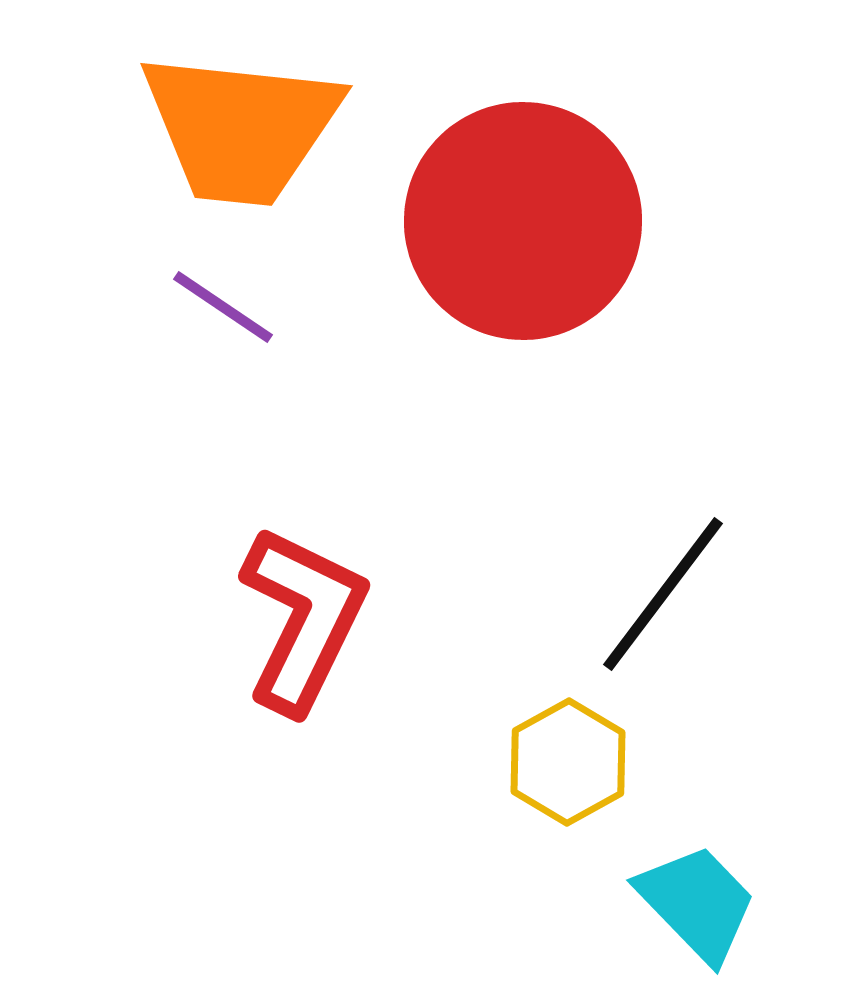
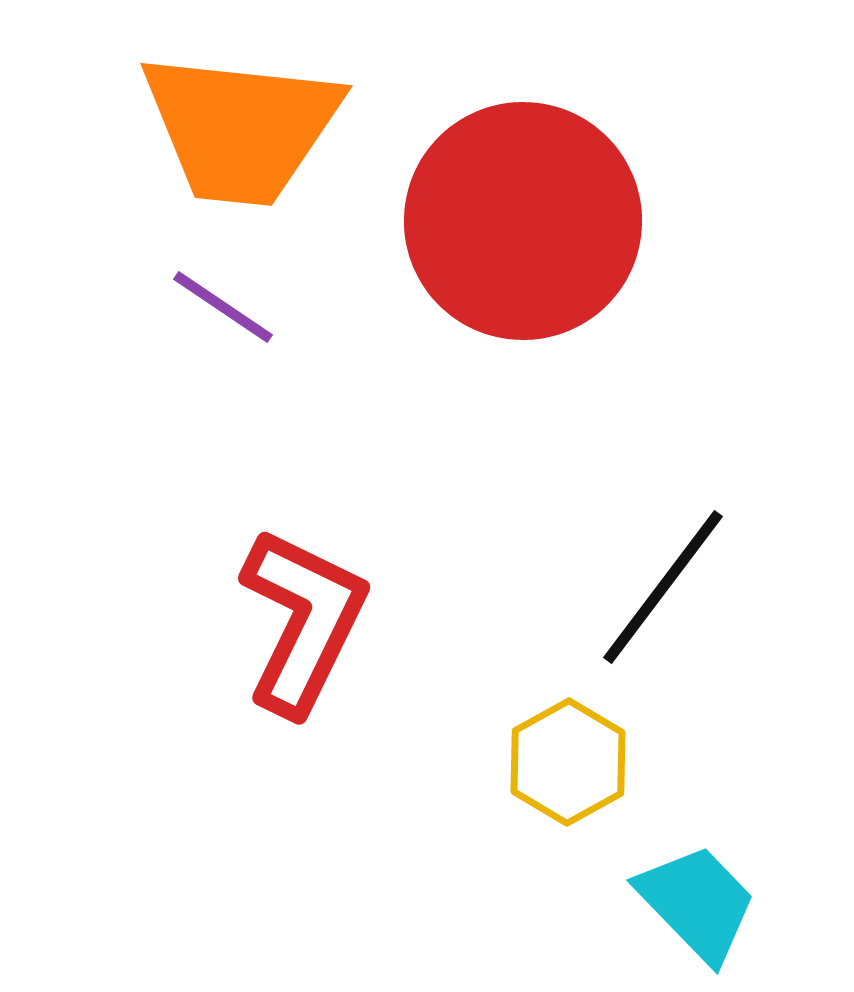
black line: moved 7 px up
red L-shape: moved 2 px down
